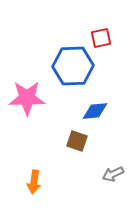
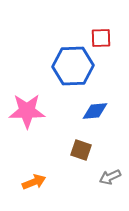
red square: rotated 10 degrees clockwise
pink star: moved 13 px down
brown square: moved 4 px right, 9 px down
gray arrow: moved 3 px left, 3 px down
orange arrow: rotated 120 degrees counterclockwise
